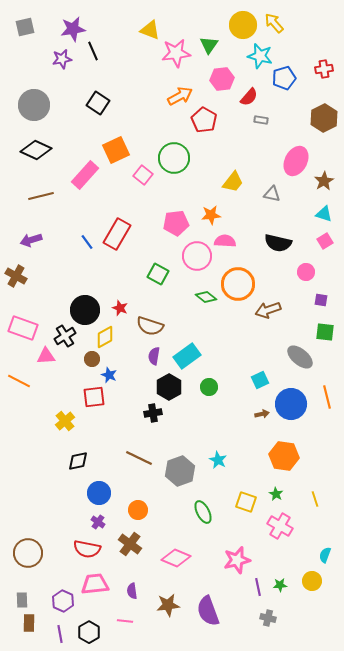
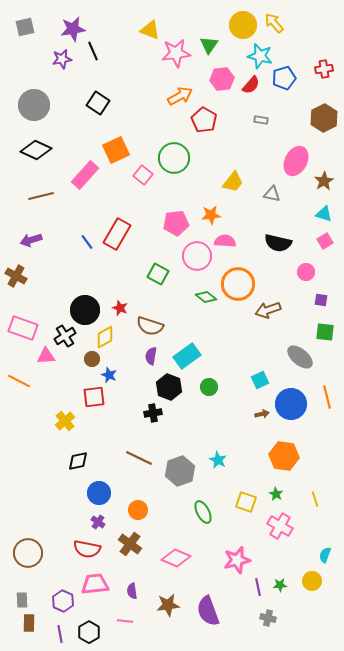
red semicircle at (249, 97): moved 2 px right, 12 px up
purple semicircle at (154, 356): moved 3 px left
black hexagon at (169, 387): rotated 10 degrees counterclockwise
